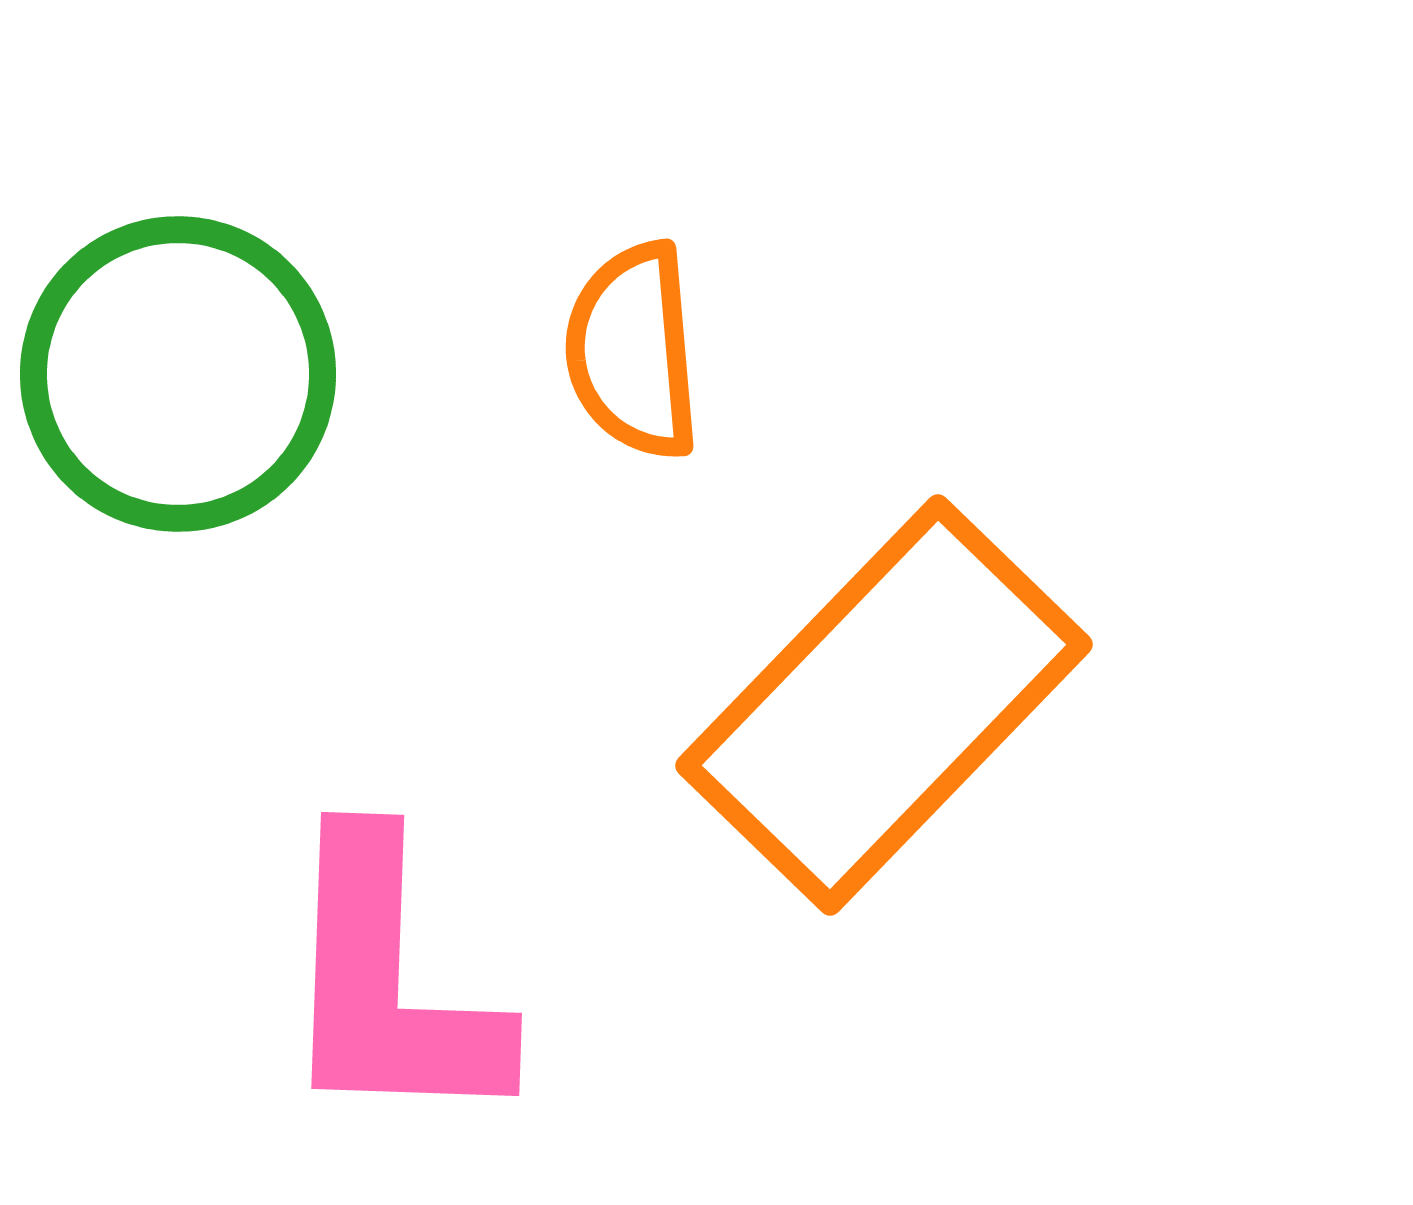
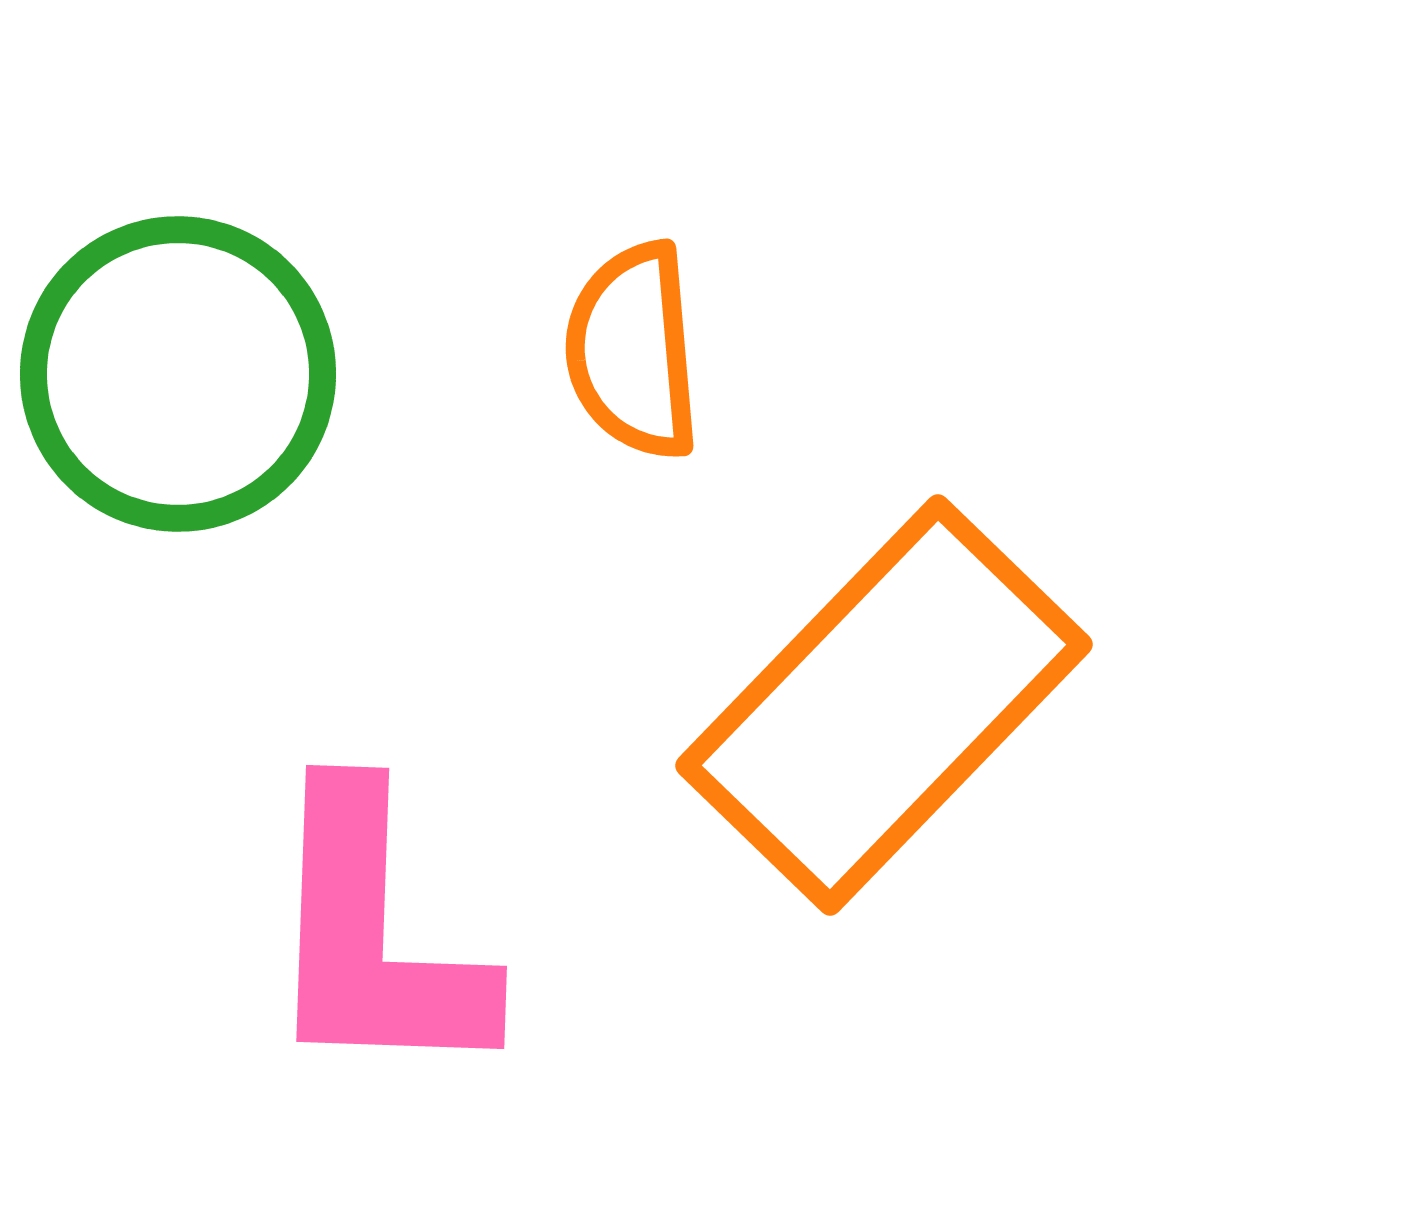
pink L-shape: moved 15 px left, 47 px up
